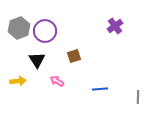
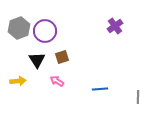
brown square: moved 12 px left, 1 px down
